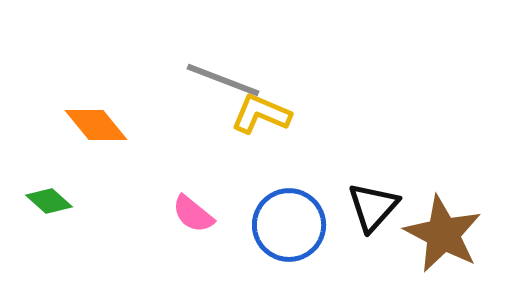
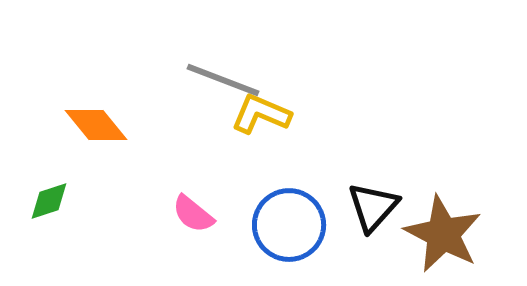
green diamond: rotated 60 degrees counterclockwise
